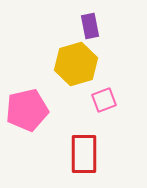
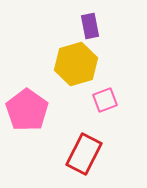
pink square: moved 1 px right
pink pentagon: rotated 24 degrees counterclockwise
red rectangle: rotated 27 degrees clockwise
